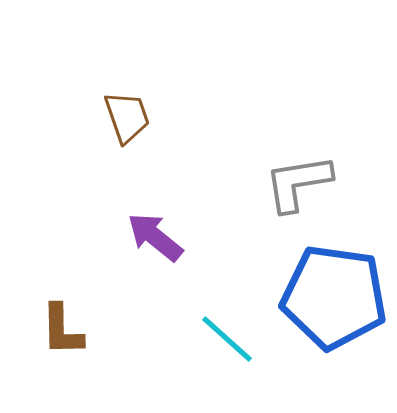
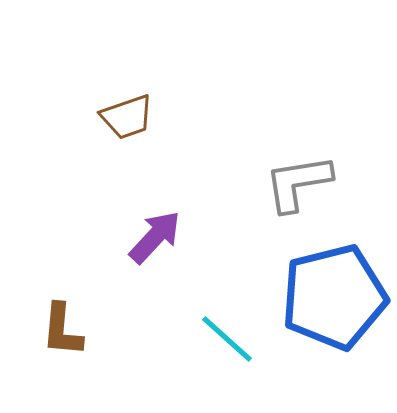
brown trapezoid: rotated 90 degrees clockwise
purple arrow: rotated 94 degrees clockwise
blue pentagon: rotated 22 degrees counterclockwise
brown L-shape: rotated 6 degrees clockwise
